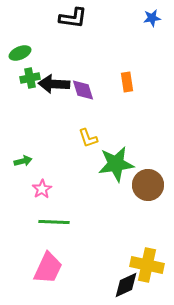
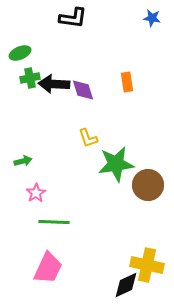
blue star: rotated 18 degrees clockwise
pink star: moved 6 px left, 4 px down
